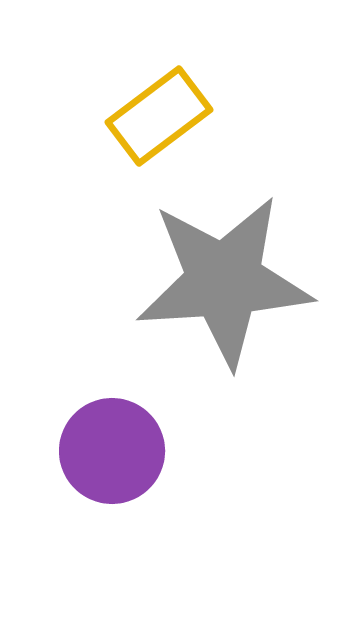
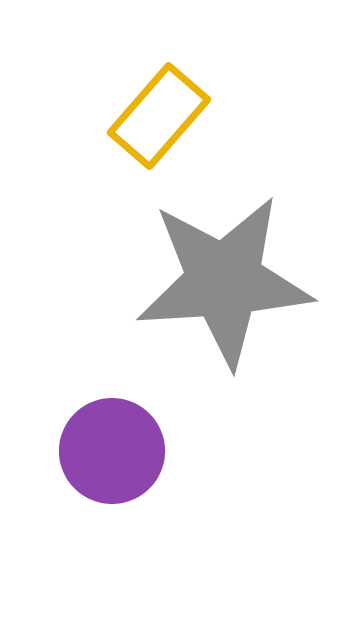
yellow rectangle: rotated 12 degrees counterclockwise
